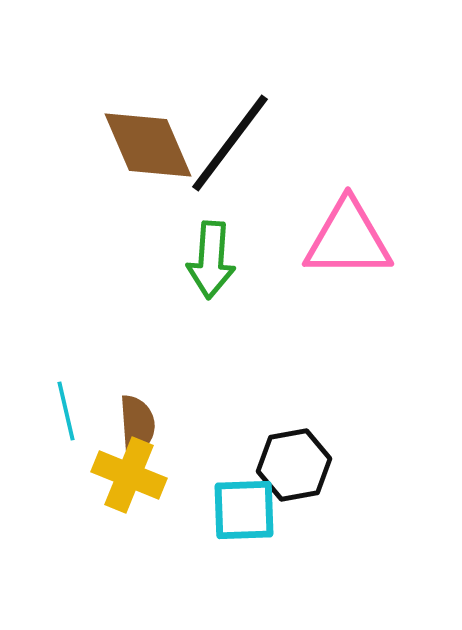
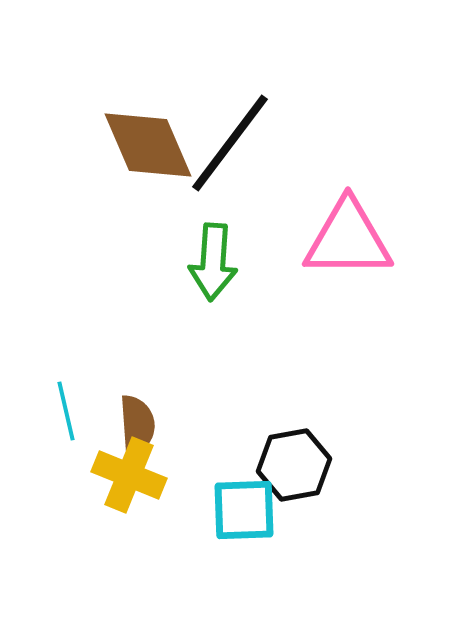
green arrow: moved 2 px right, 2 px down
